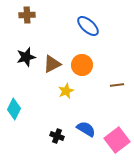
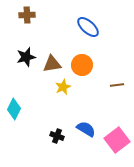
blue ellipse: moved 1 px down
brown triangle: rotated 18 degrees clockwise
yellow star: moved 3 px left, 4 px up
